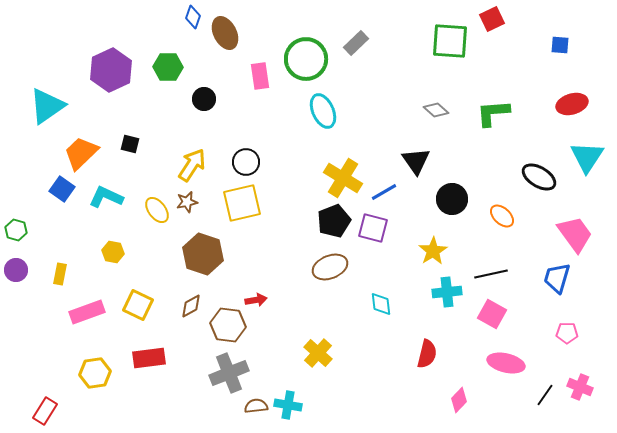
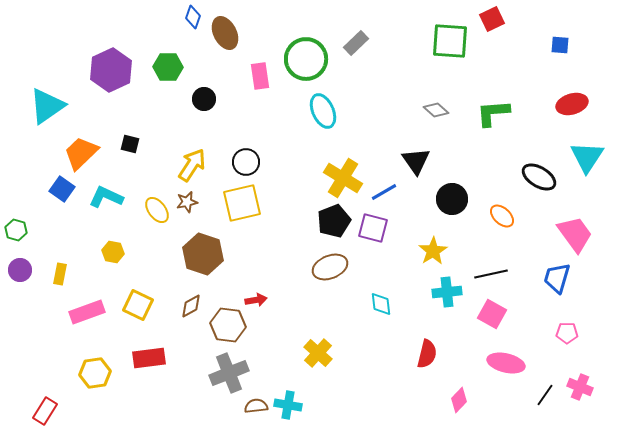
purple circle at (16, 270): moved 4 px right
